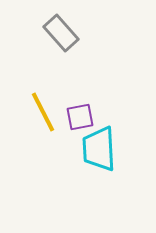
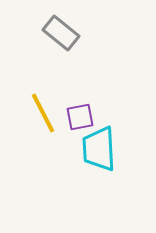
gray rectangle: rotated 9 degrees counterclockwise
yellow line: moved 1 px down
